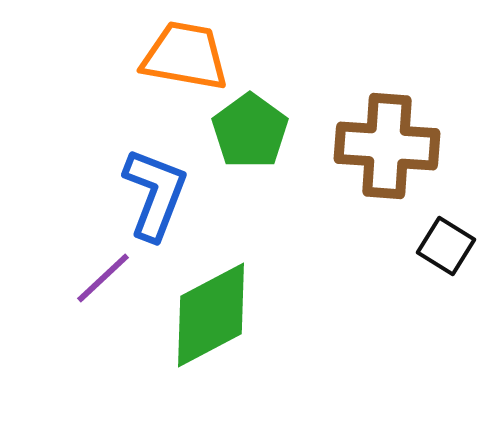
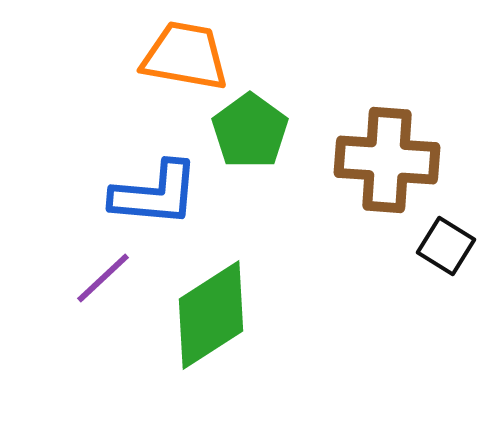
brown cross: moved 14 px down
blue L-shape: rotated 74 degrees clockwise
green diamond: rotated 5 degrees counterclockwise
